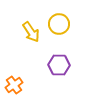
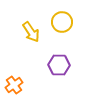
yellow circle: moved 3 px right, 2 px up
